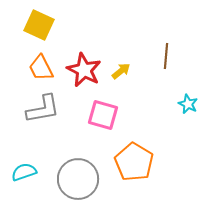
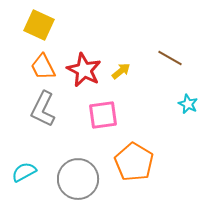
brown line: moved 4 px right, 2 px down; rotated 65 degrees counterclockwise
orange trapezoid: moved 2 px right, 1 px up
gray L-shape: rotated 126 degrees clockwise
pink square: rotated 24 degrees counterclockwise
cyan semicircle: rotated 10 degrees counterclockwise
